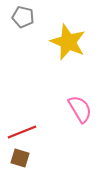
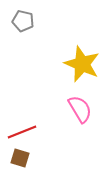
gray pentagon: moved 4 px down
yellow star: moved 14 px right, 22 px down
